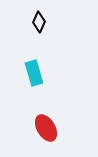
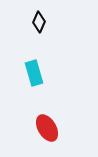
red ellipse: moved 1 px right
